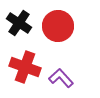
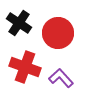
red circle: moved 7 px down
